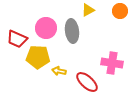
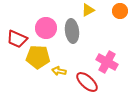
pink cross: moved 5 px left, 1 px up; rotated 20 degrees clockwise
